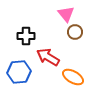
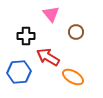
pink triangle: moved 15 px left
brown circle: moved 1 px right
